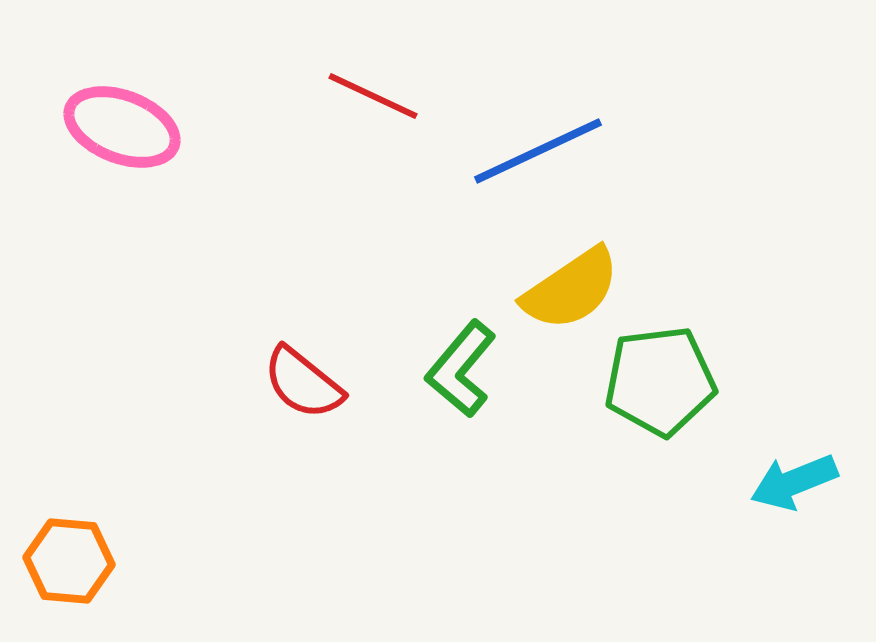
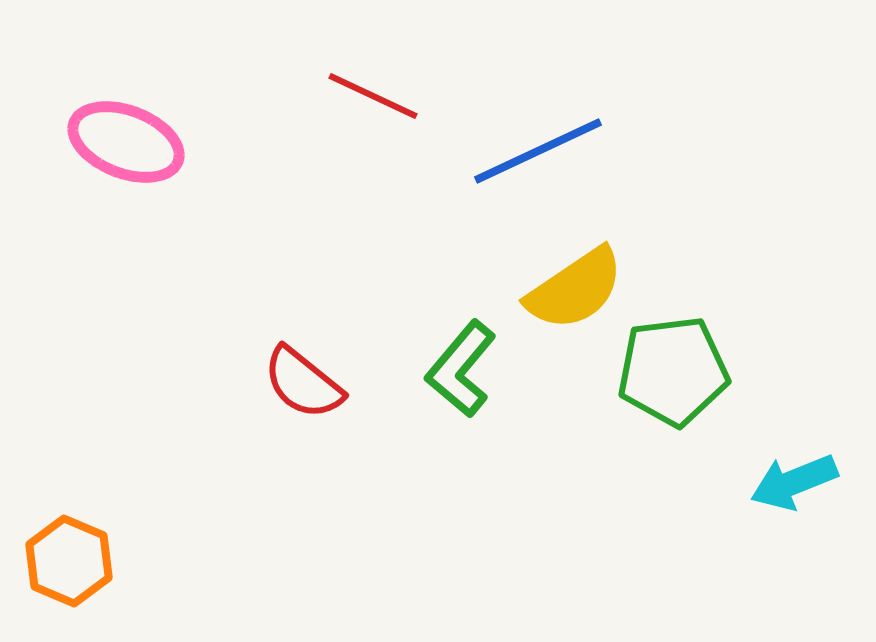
pink ellipse: moved 4 px right, 15 px down
yellow semicircle: moved 4 px right
green pentagon: moved 13 px right, 10 px up
orange hexagon: rotated 18 degrees clockwise
